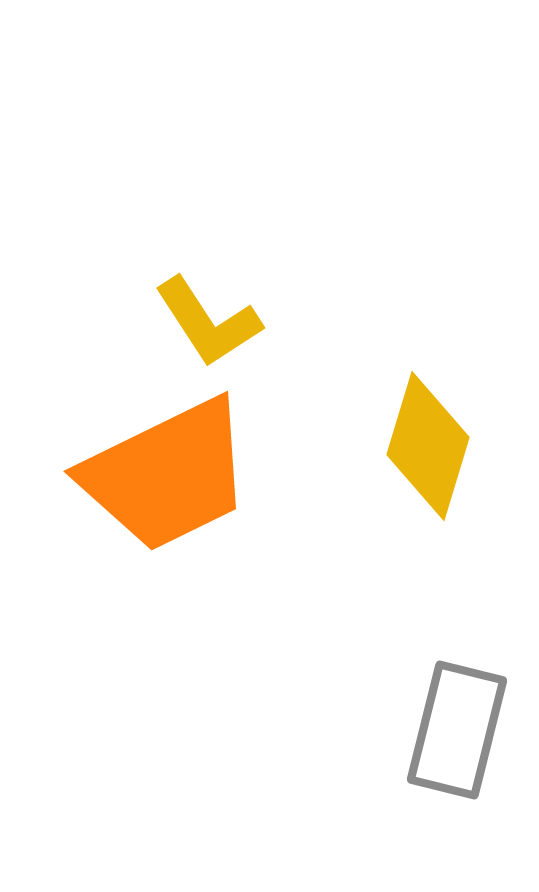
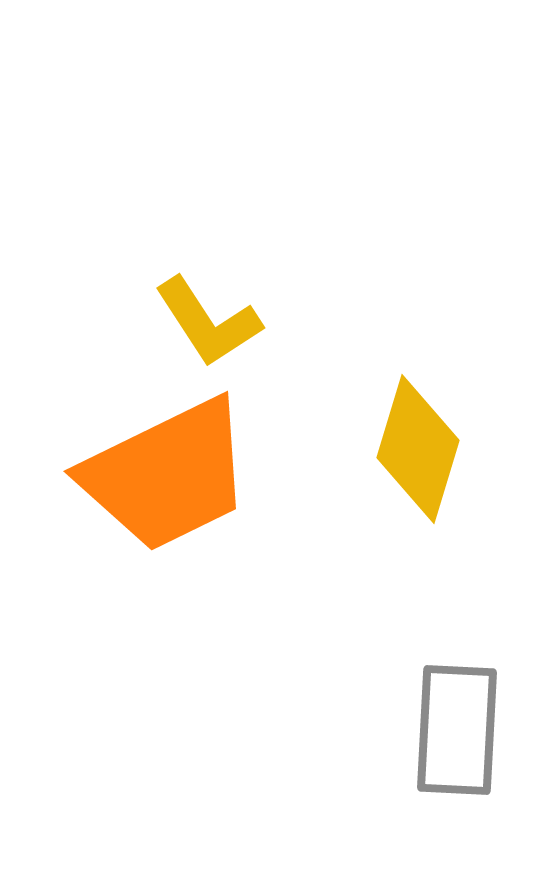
yellow diamond: moved 10 px left, 3 px down
gray rectangle: rotated 11 degrees counterclockwise
